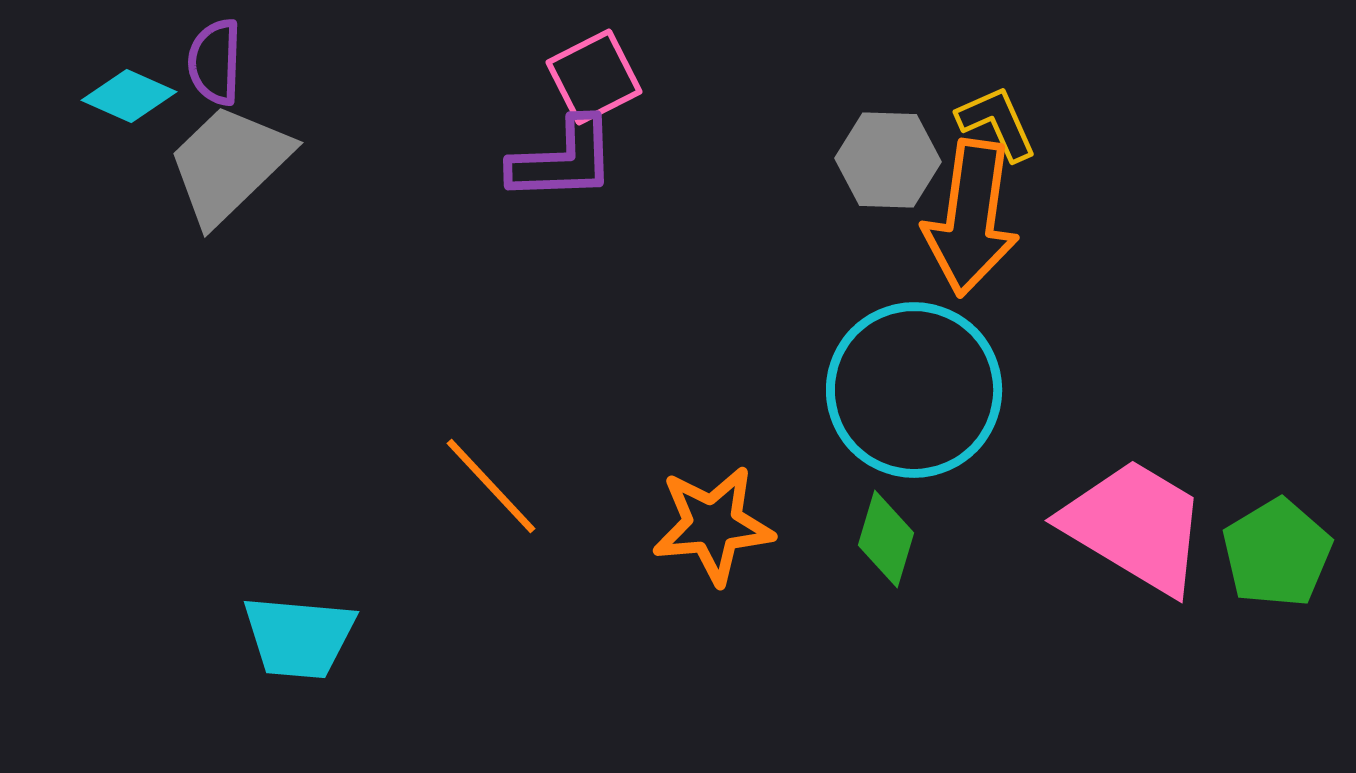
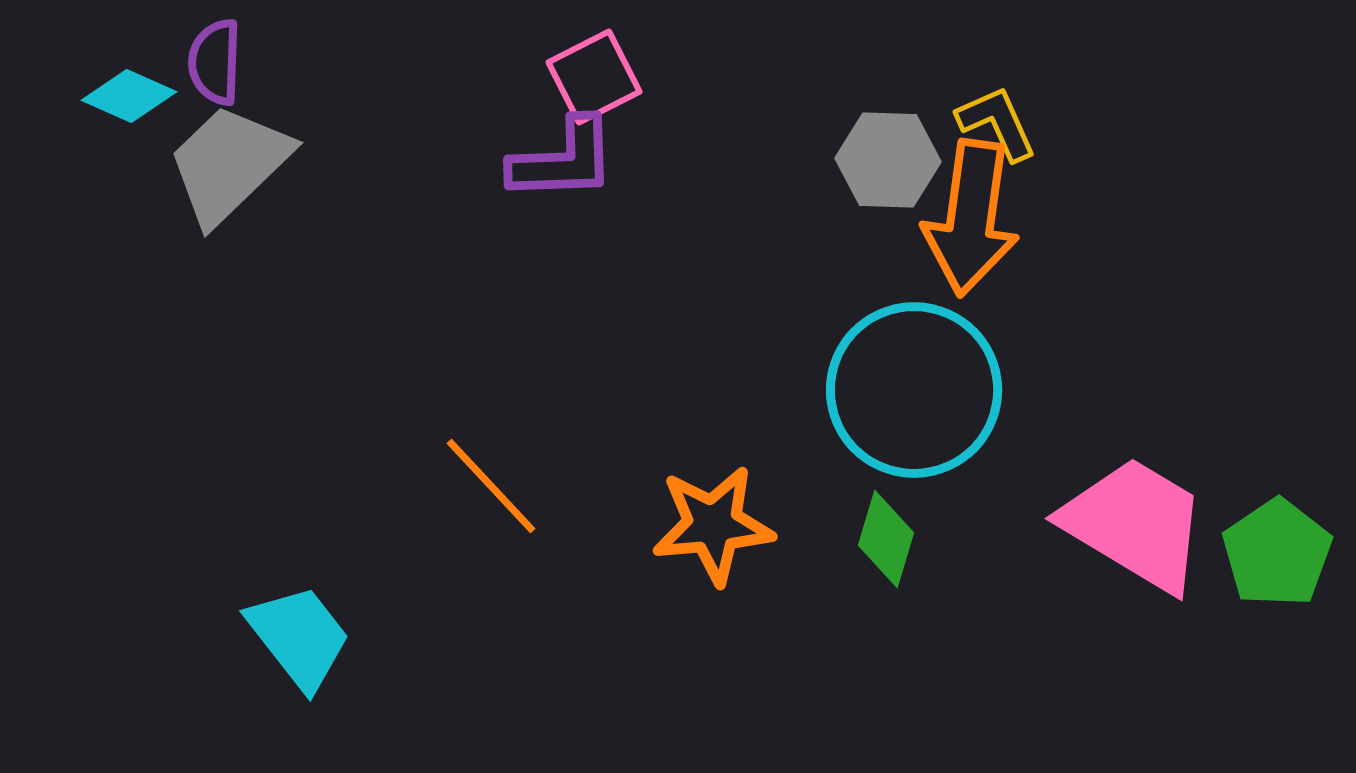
pink trapezoid: moved 2 px up
green pentagon: rotated 3 degrees counterclockwise
cyan trapezoid: rotated 133 degrees counterclockwise
